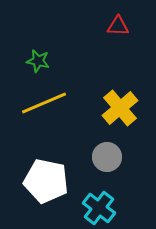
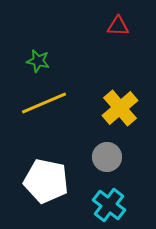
cyan cross: moved 10 px right, 3 px up
